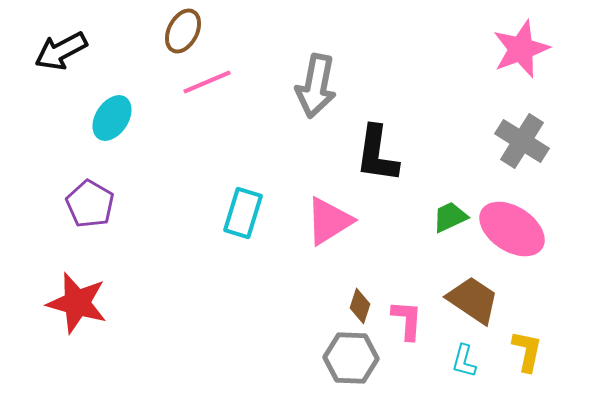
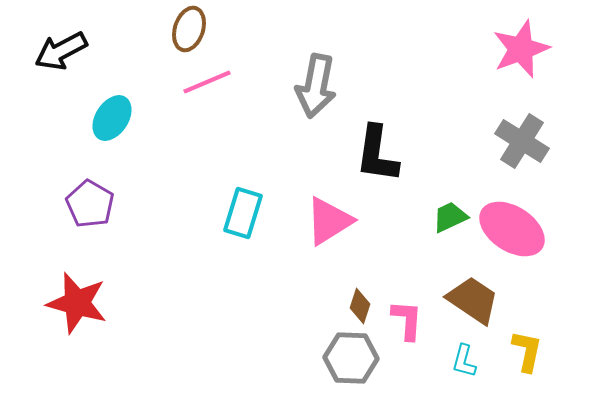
brown ellipse: moved 6 px right, 2 px up; rotated 9 degrees counterclockwise
